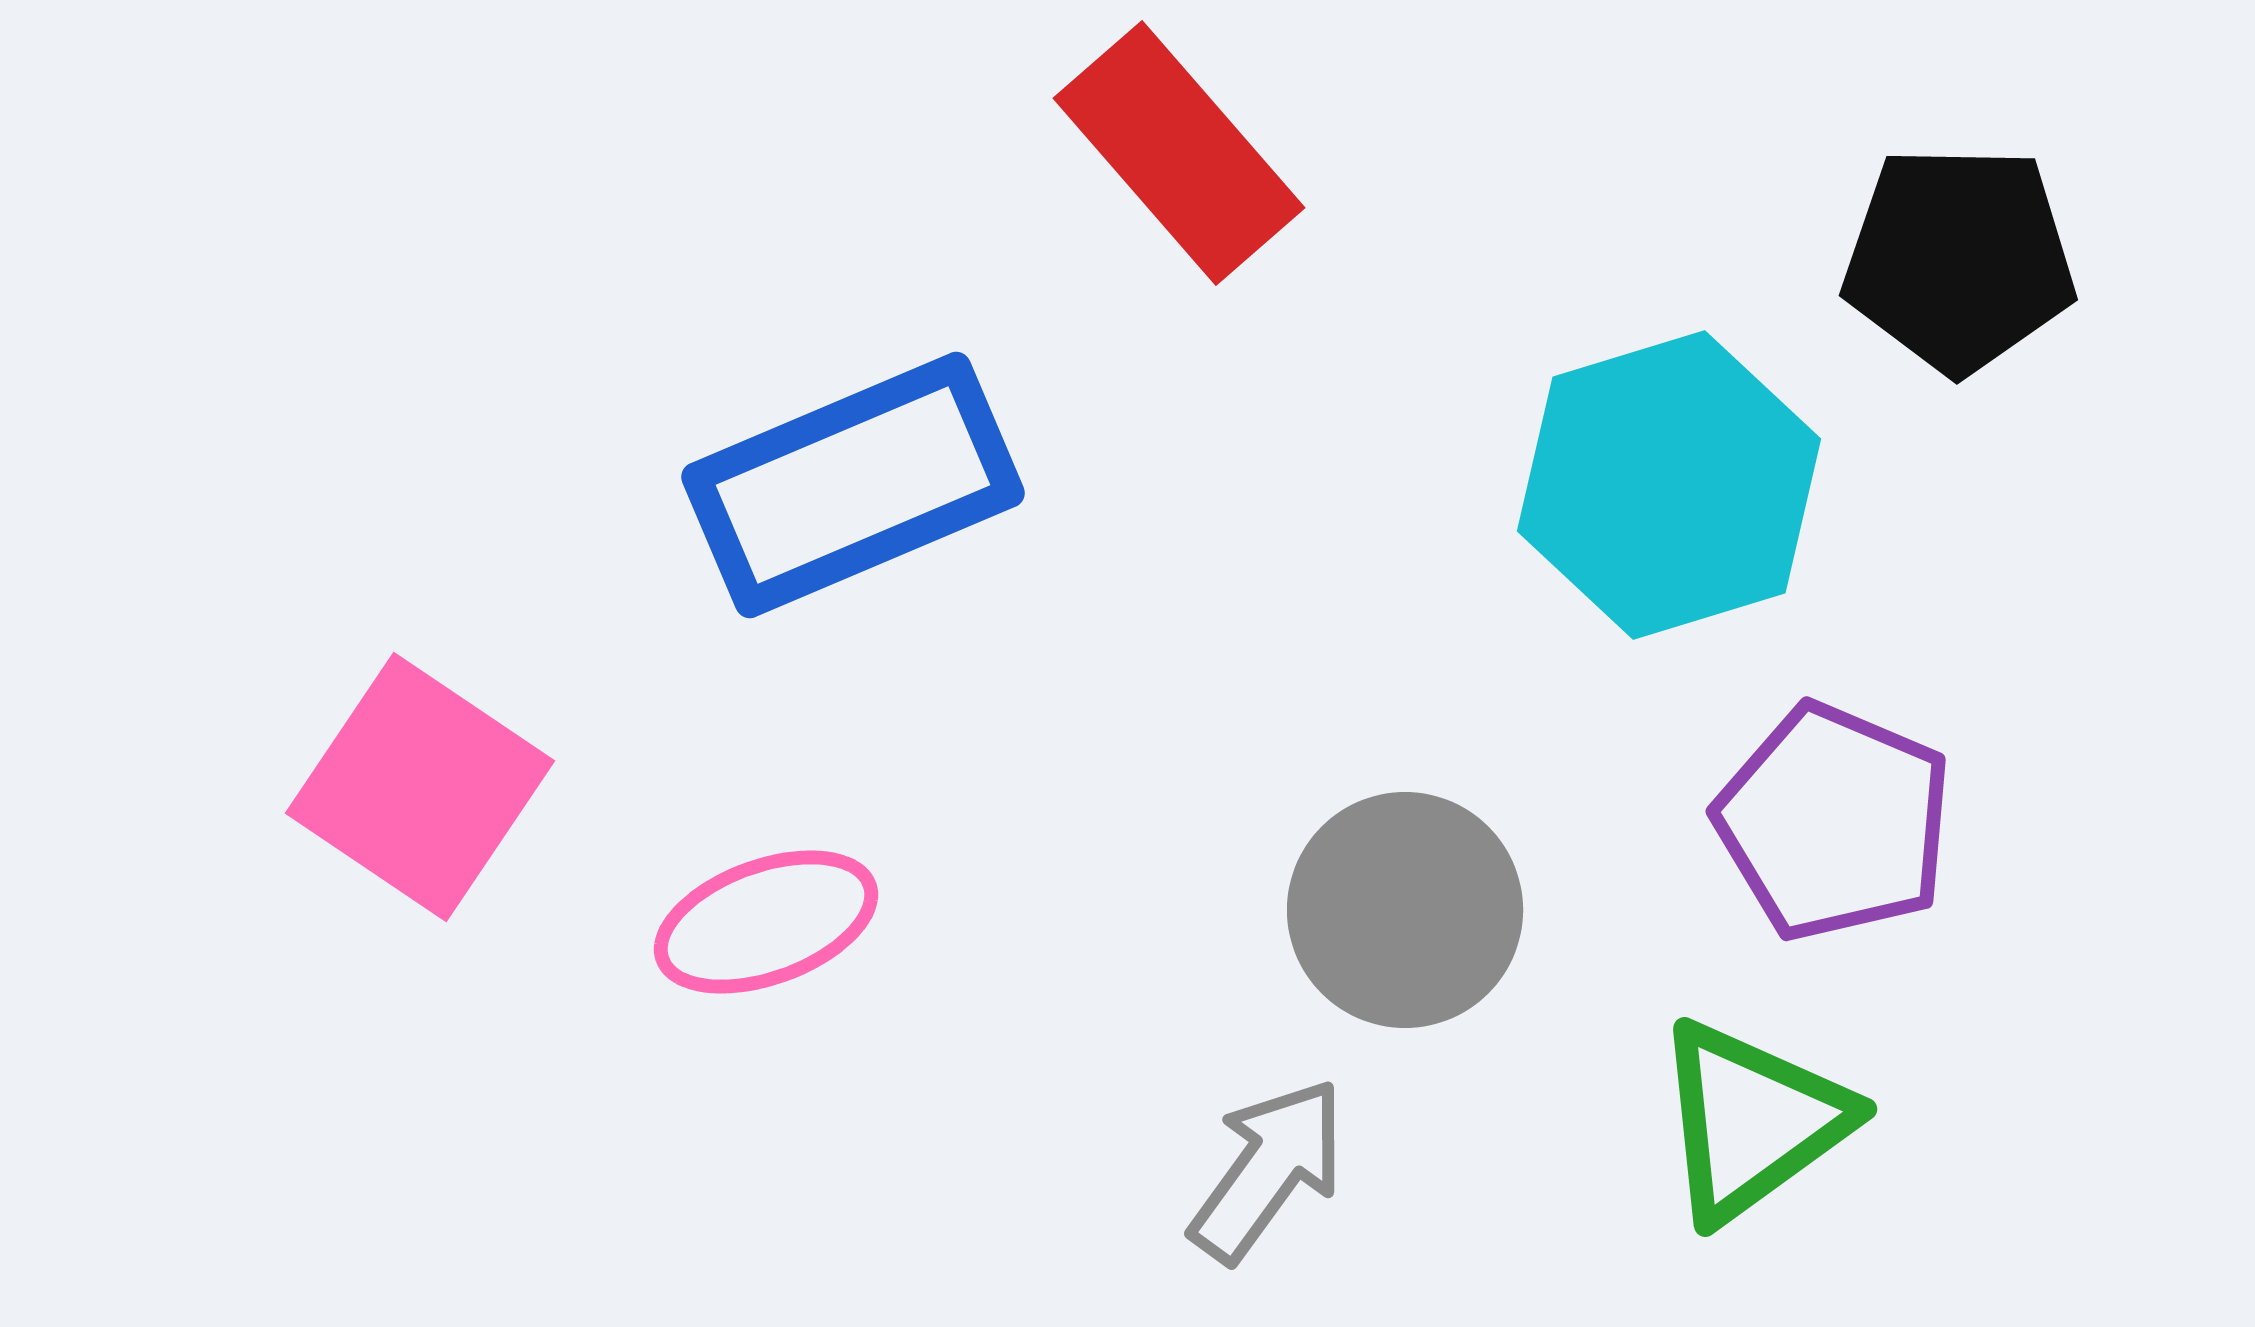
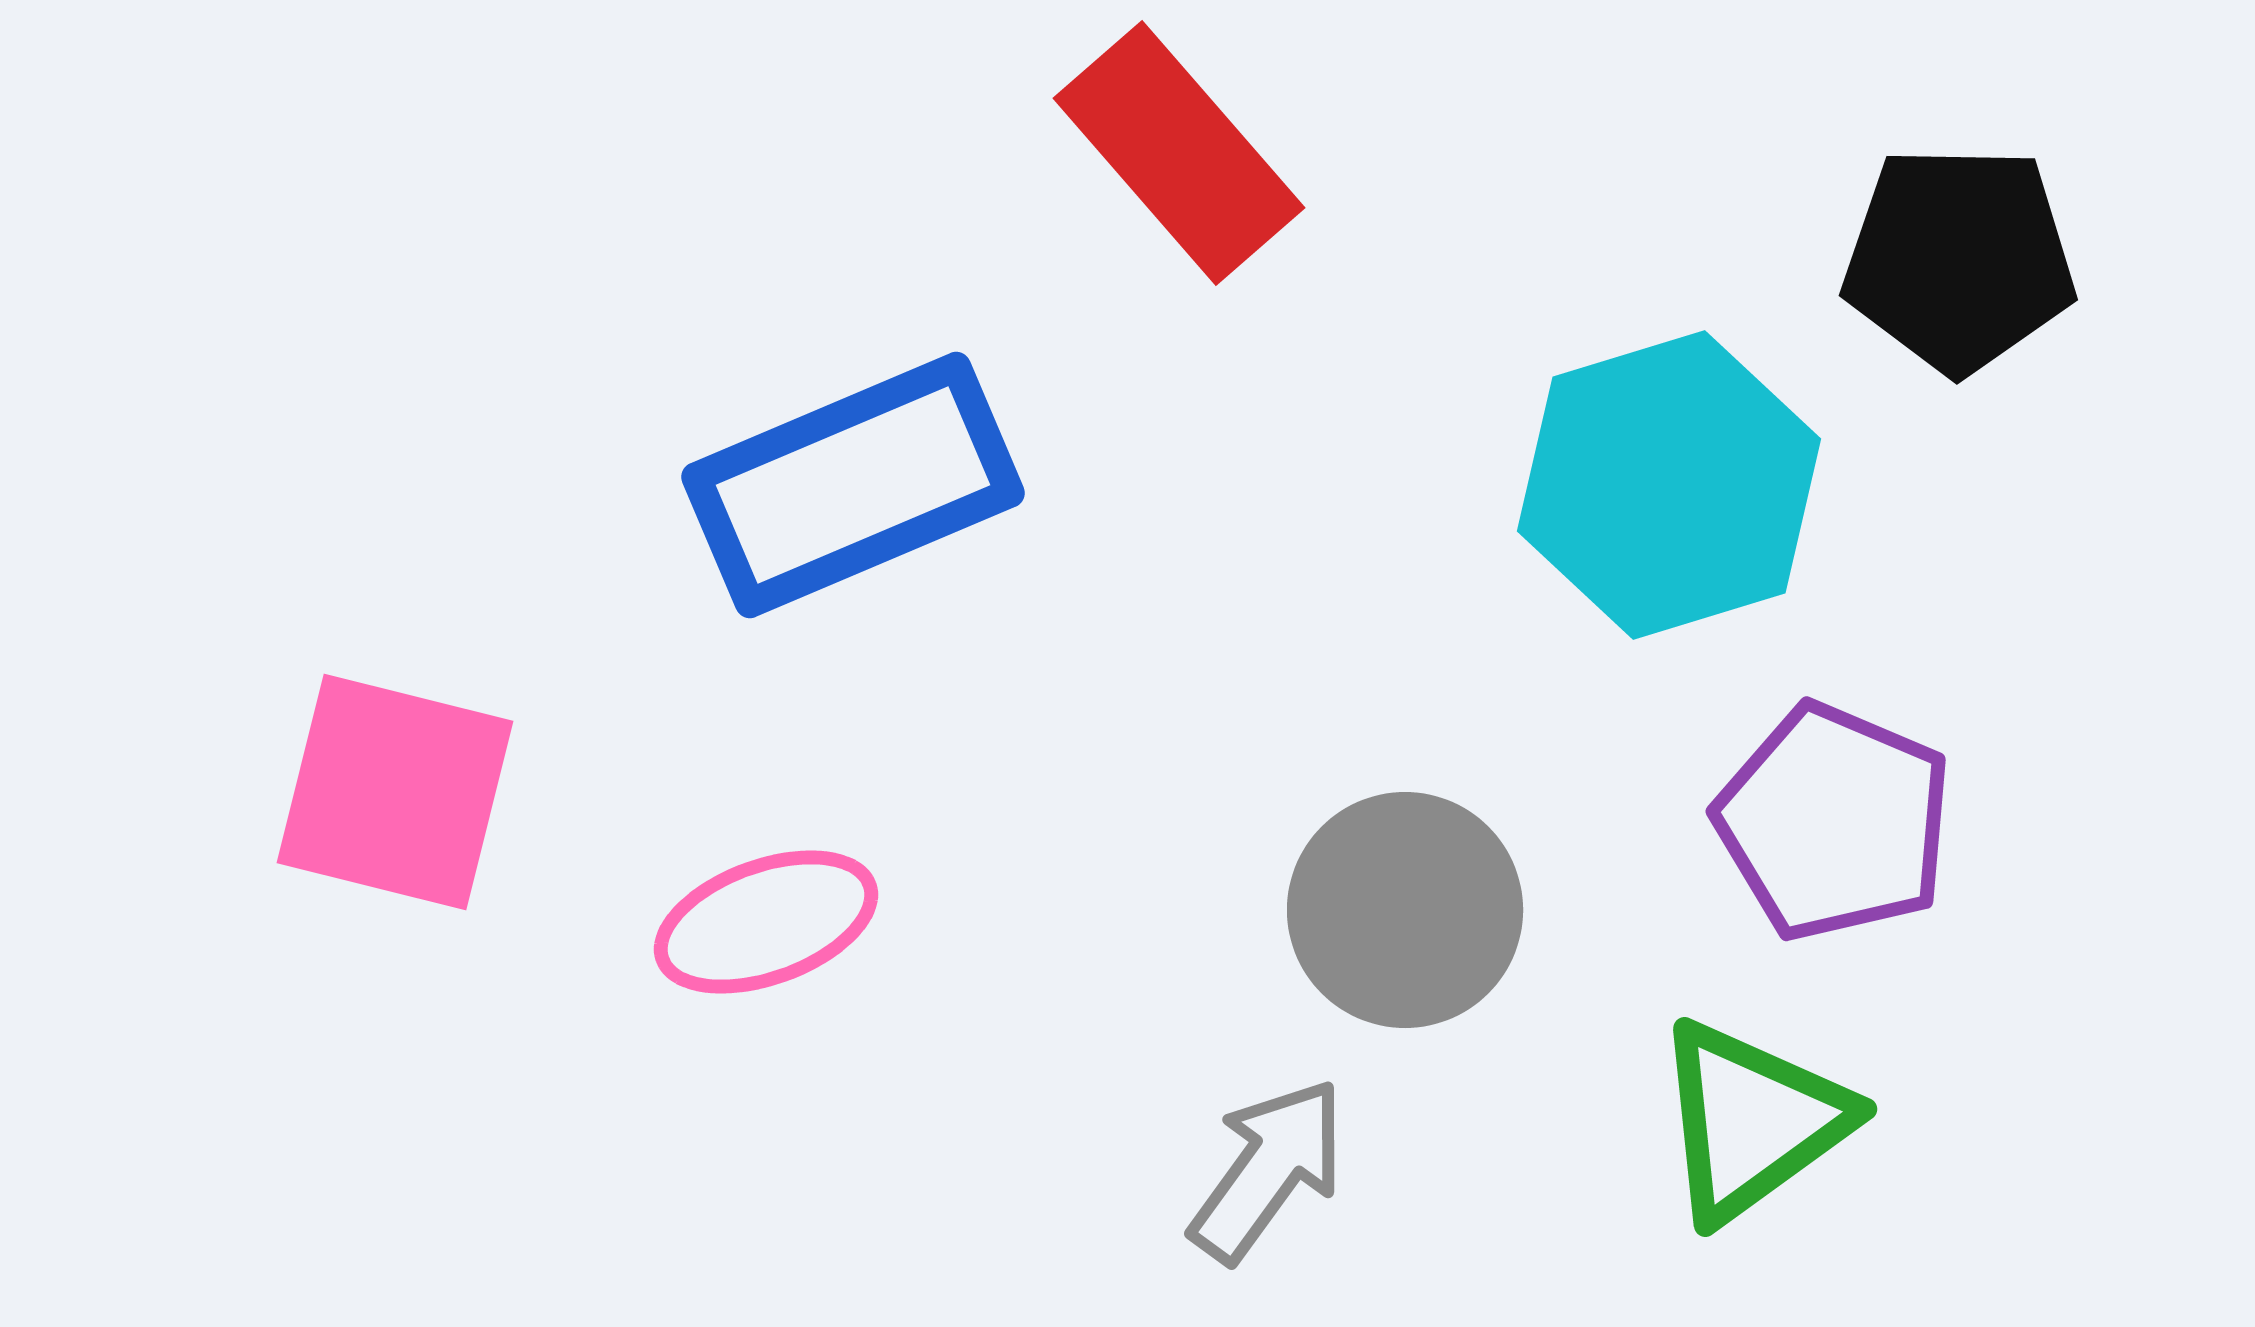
pink square: moved 25 px left, 5 px down; rotated 20 degrees counterclockwise
